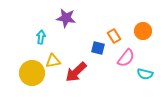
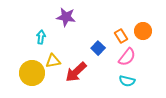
purple star: moved 1 px up
orange rectangle: moved 7 px right
blue square: rotated 32 degrees clockwise
pink semicircle: moved 1 px right, 1 px up
cyan semicircle: moved 18 px left, 7 px down
